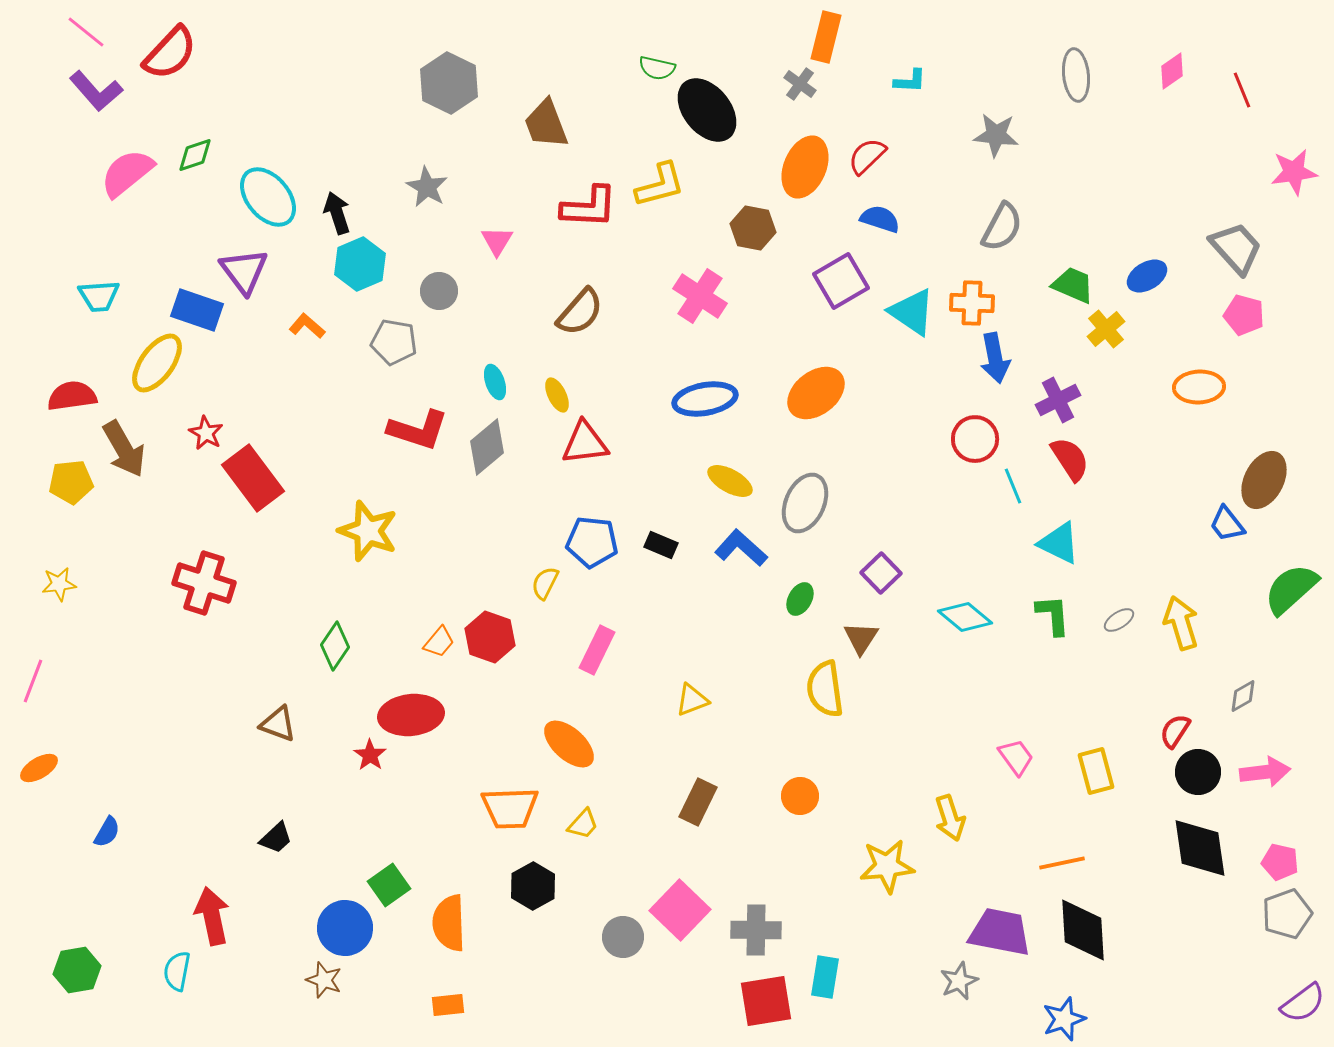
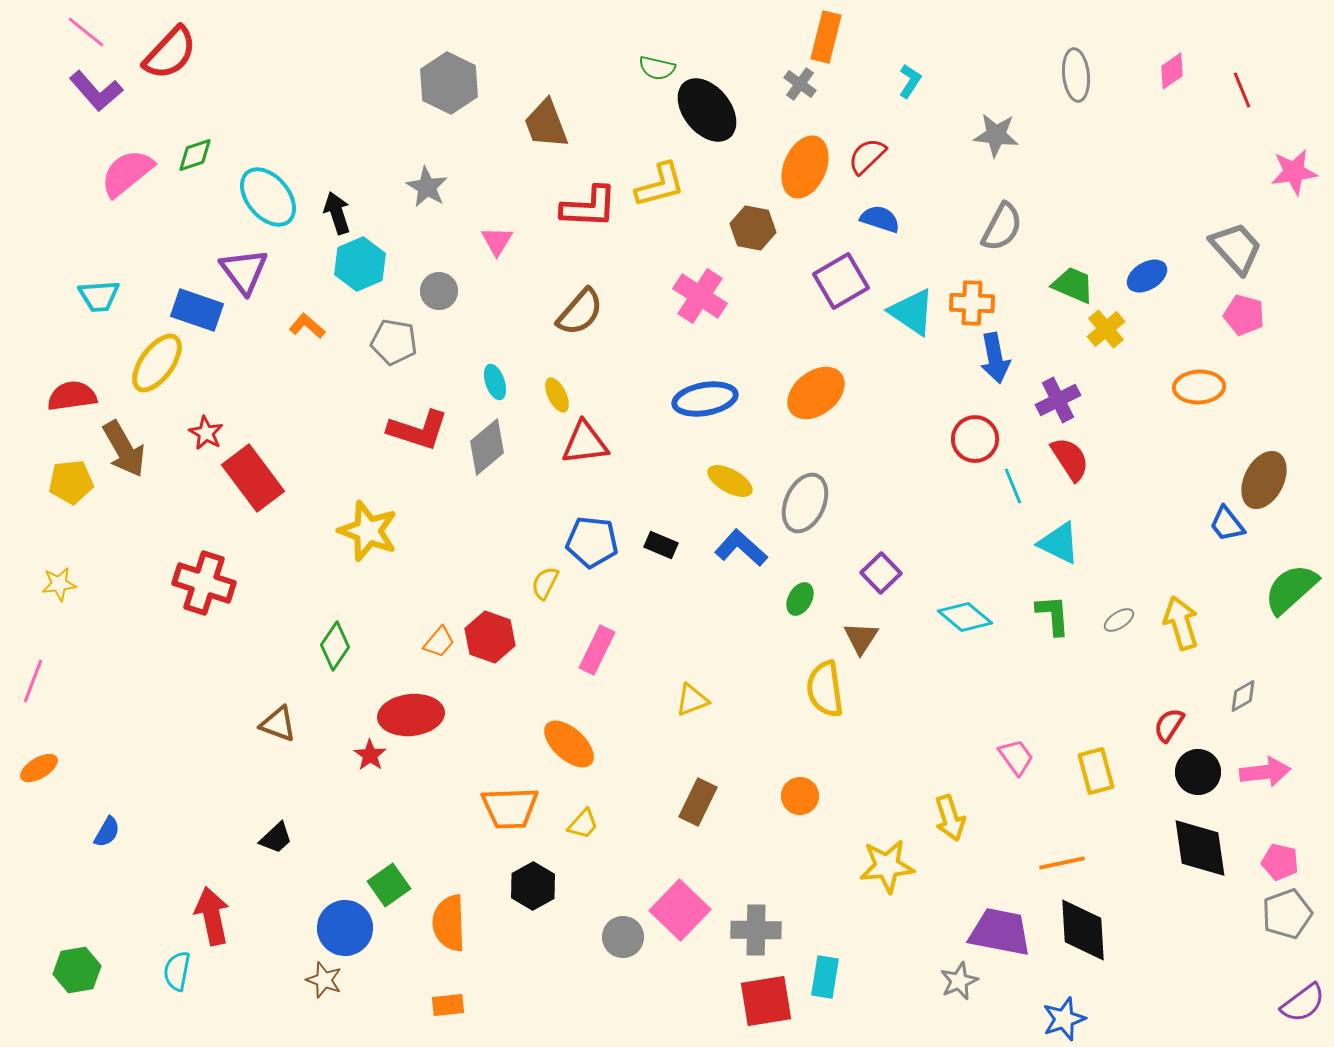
cyan L-shape at (910, 81): rotated 60 degrees counterclockwise
red semicircle at (1175, 731): moved 6 px left, 6 px up
